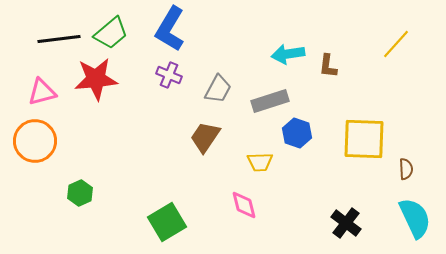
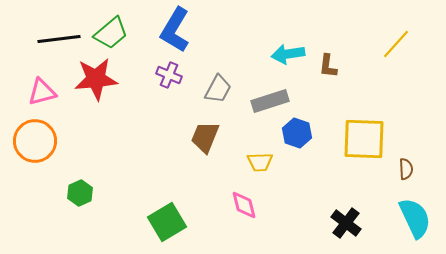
blue L-shape: moved 5 px right, 1 px down
brown trapezoid: rotated 12 degrees counterclockwise
